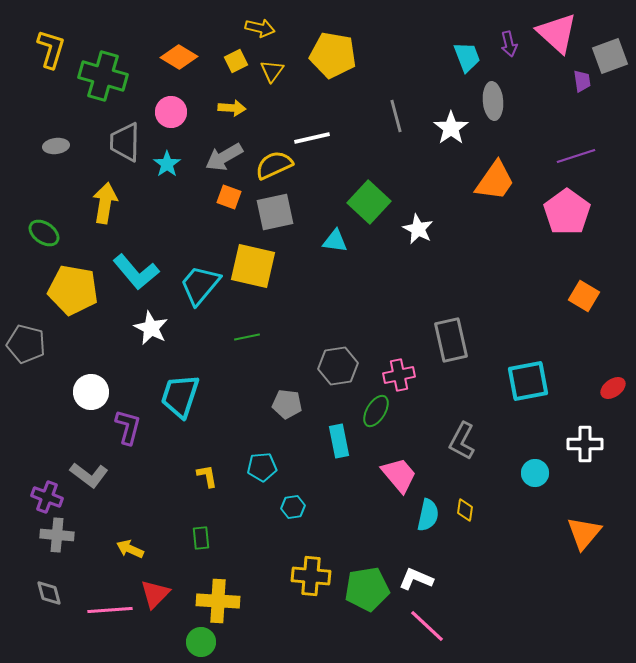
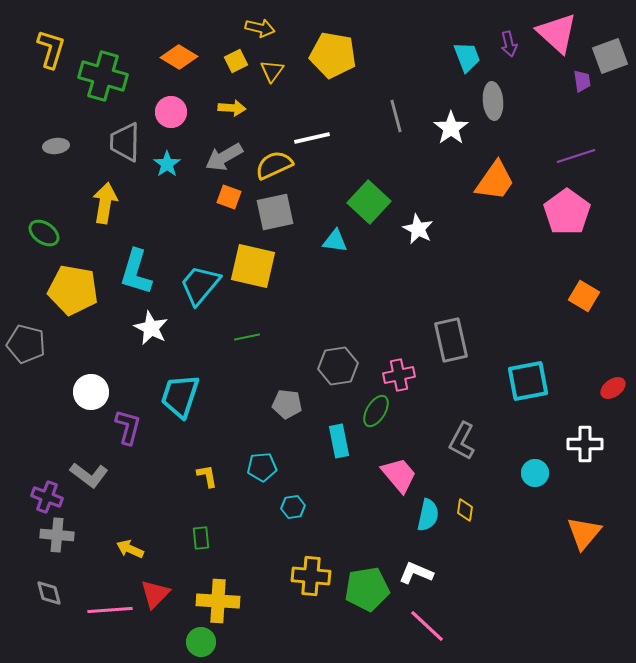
cyan L-shape at (136, 272): rotated 57 degrees clockwise
white L-shape at (416, 579): moved 6 px up
